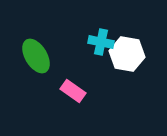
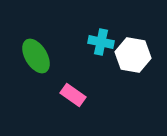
white hexagon: moved 6 px right, 1 px down
pink rectangle: moved 4 px down
